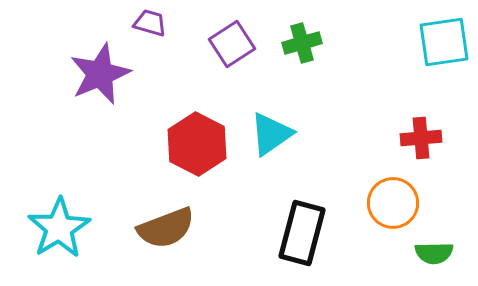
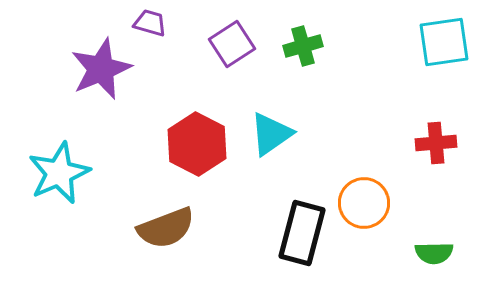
green cross: moved 1 px right, 3 px down
purple star: moved 1 px right, 5 px up
red cross: moved 15 px right, 5 px down
orange circle: moved 29 px left
cyan star: moved 55 px up; rotated 8 degrees clockwise
